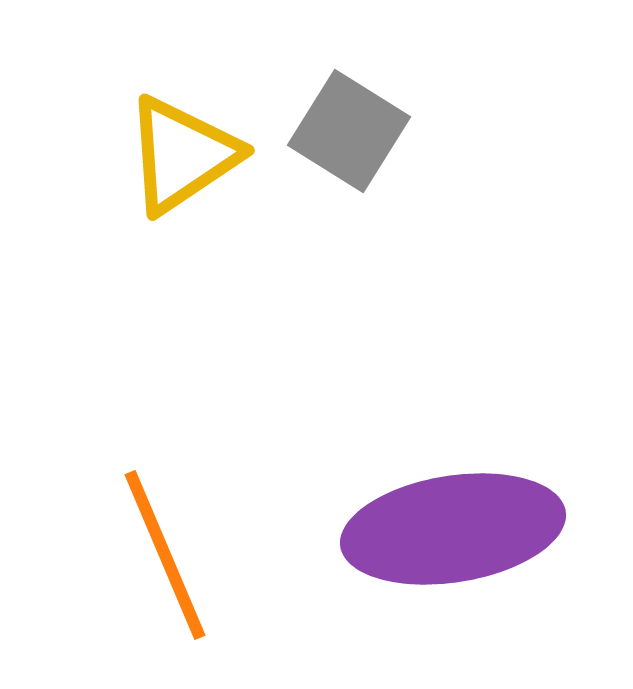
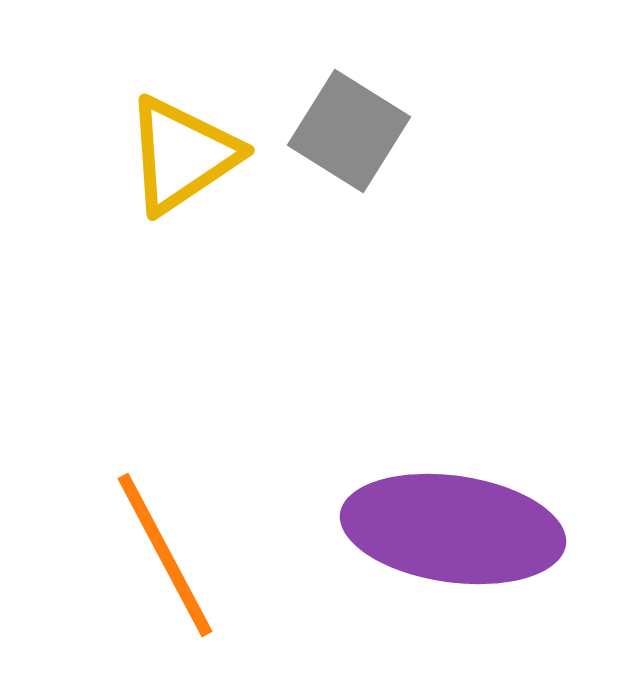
purple ellipse: rotated 17 degrees clockwise
orange line: rotated 5 degrees counterclockwise
